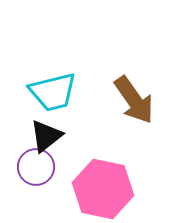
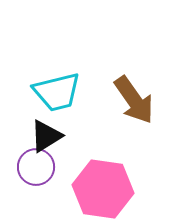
cyan trapezoid: moved 4 px right
black triangle: rotated 6 degrees clockwise
pink hexagon: rotated 4 degrees counterclockwise
